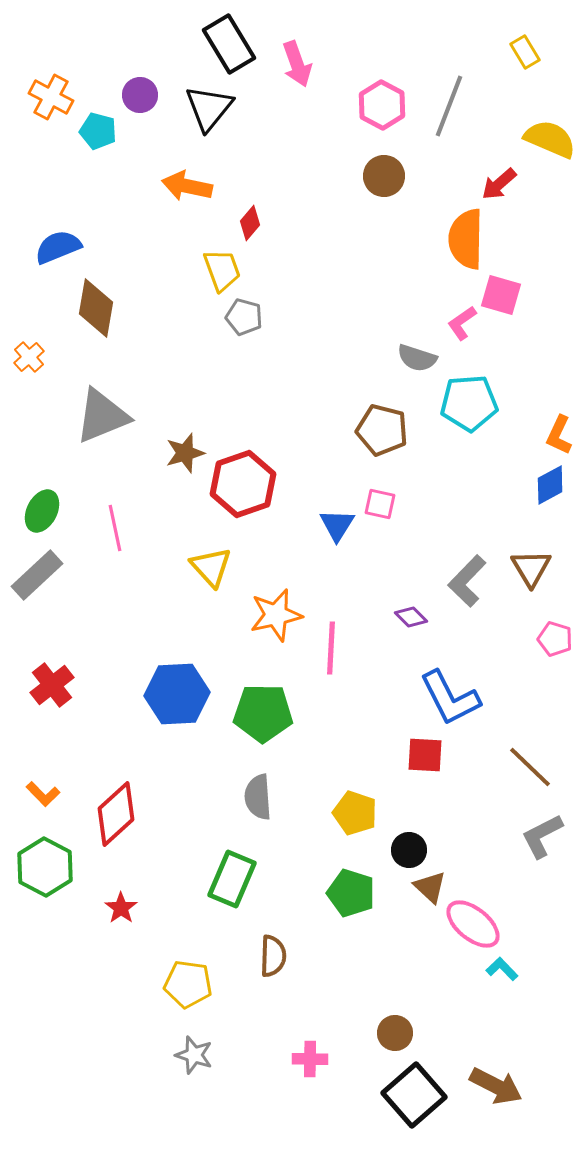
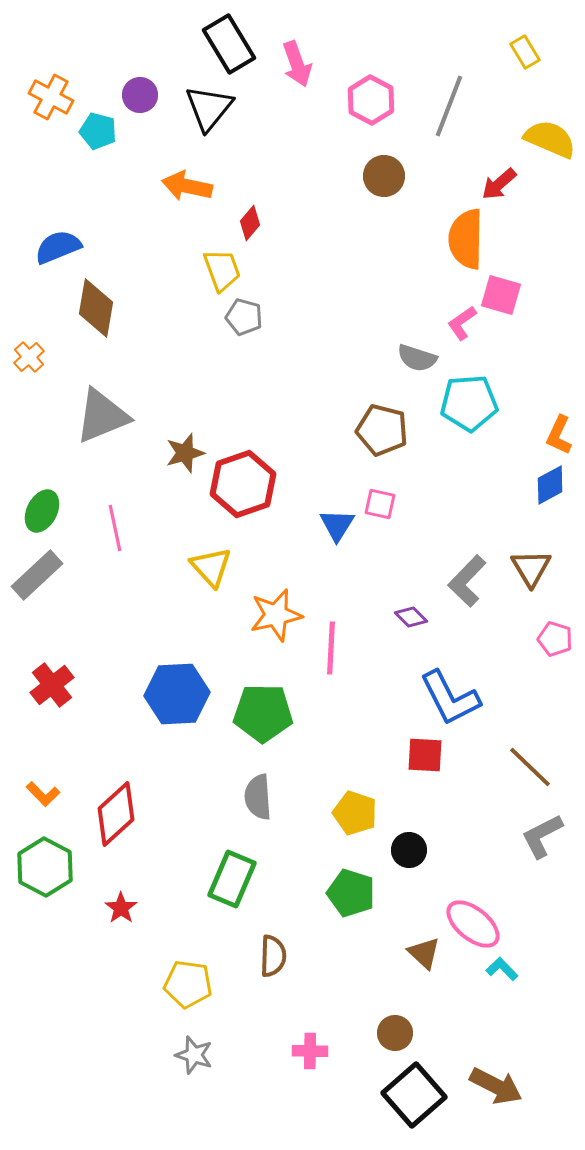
pink hexagon at (382, 105): moved 11 px left, 5 px up
brown triangle at (430, 887): moved 6 px left, 66 px down
pink cross at (310, 1059): moved 8 px up
